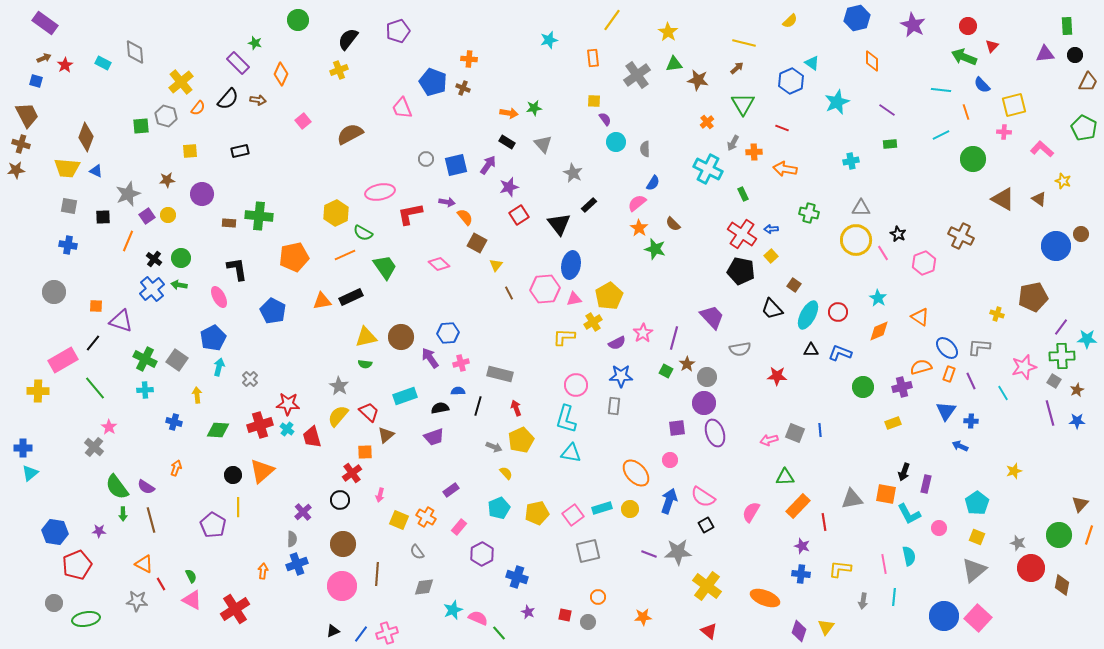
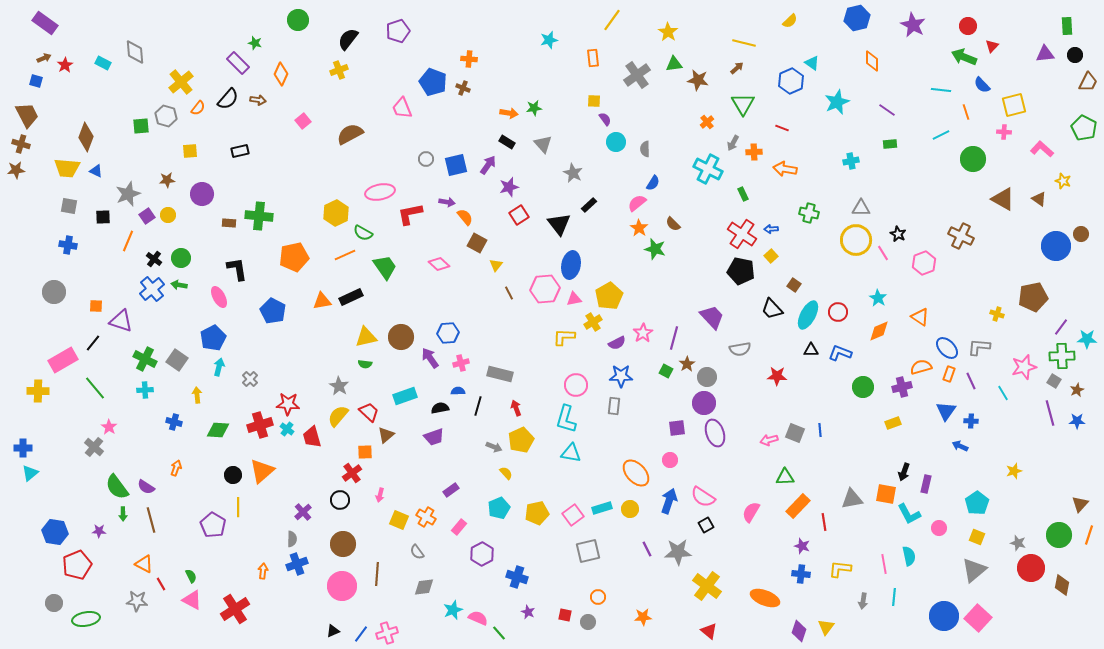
purple line at (649, 554): moved 2 px left, 5 px up; rotated 42 degrees clockwise
